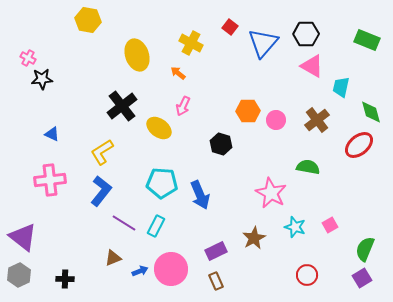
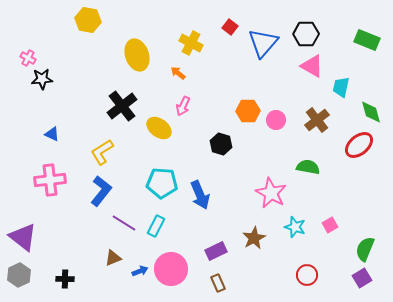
brown rectangle at (216, 281): moved 2 px right, 2 px down
